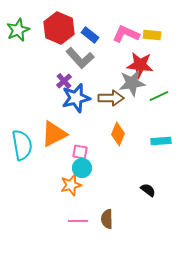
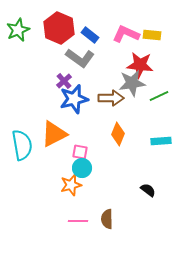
gray L-shape: rotated 12 degrees counterclockwise
blue star: moved 2 px left, 1 px down
